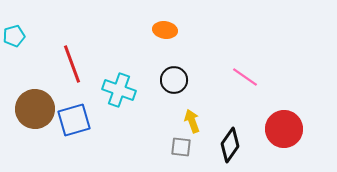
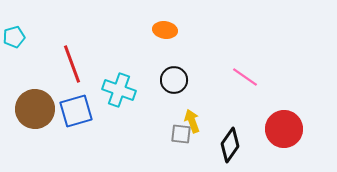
cyan pentagon: moved 1 px down
blue square: moved 2 px right, 9 px up
gray square: moved 13 px up
